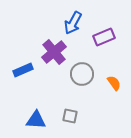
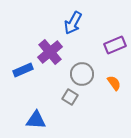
purple rectangle: moved 11 px right, 8 px down
purple cross: moved 4 px left
gray square: moved 19 px up; rotated 21 degrees clockwise
